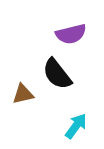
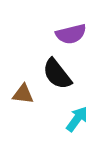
brown triangle: rotated 20 degrees clockwise
cyan arrow: moved 1 px right, 7 px up
